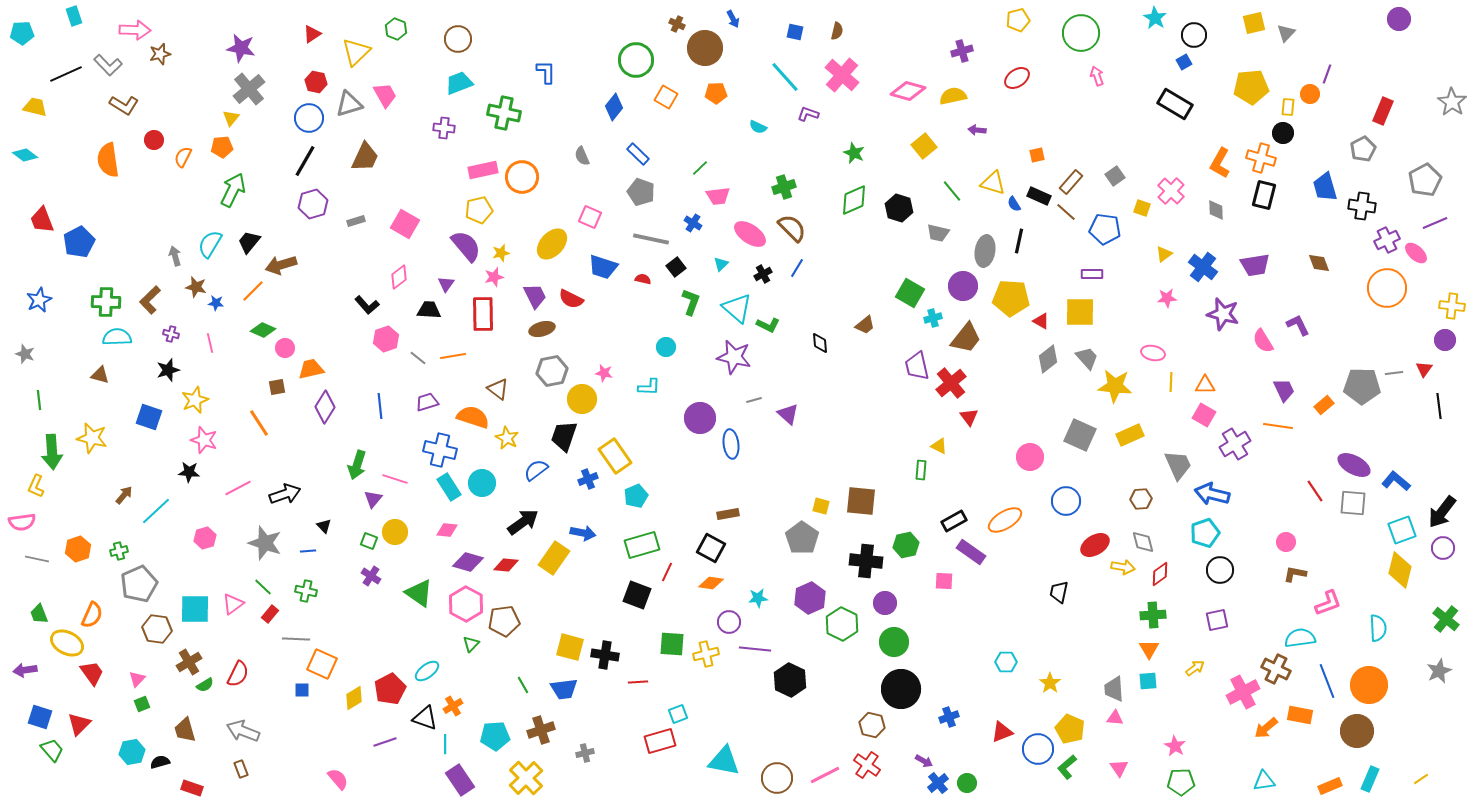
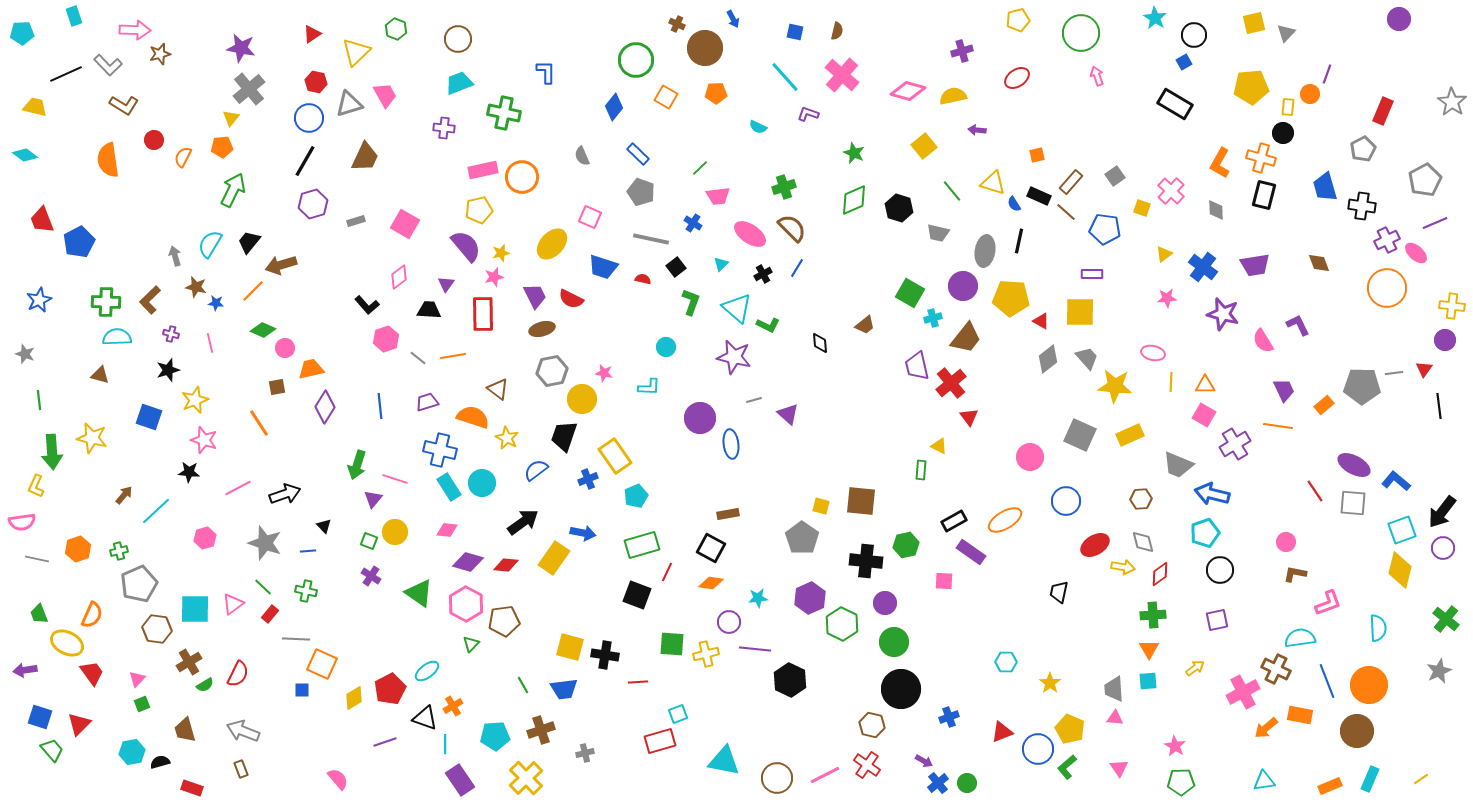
gray trapezoid at (1178, 465): rotated 136 degrees clockwise
